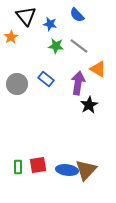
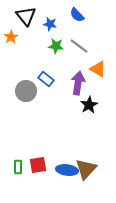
gray circle: moved 9 px right, 7 px down
brown triangle: moved 1 px up
